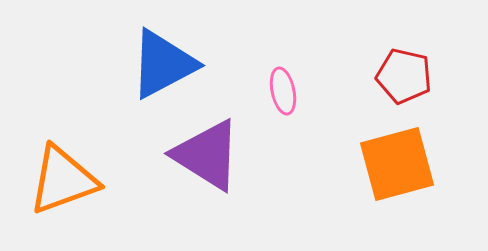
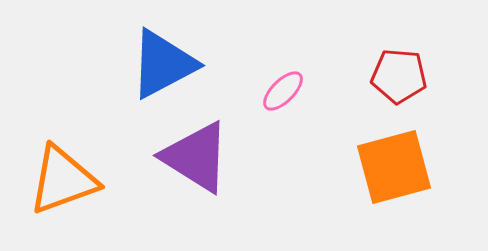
red pentagon: moved 5 px left; rotated 8 degrees counterclockwise
pink ellipse: rotated 57 degrees clockwise
purple triangle: moved 11 px left, 2 px down
orange square: moved 3 px left, 3 px down
